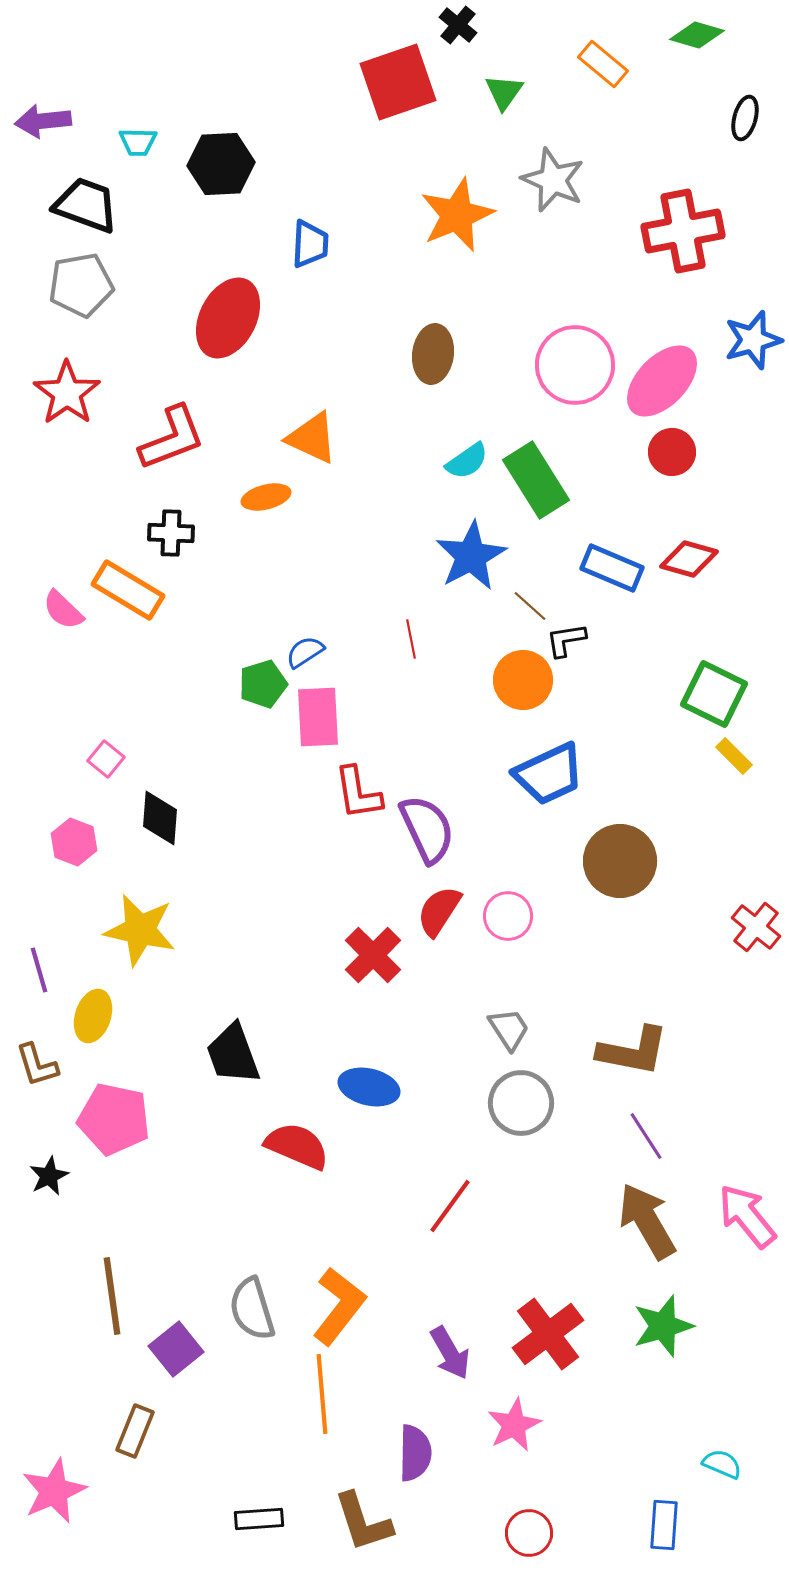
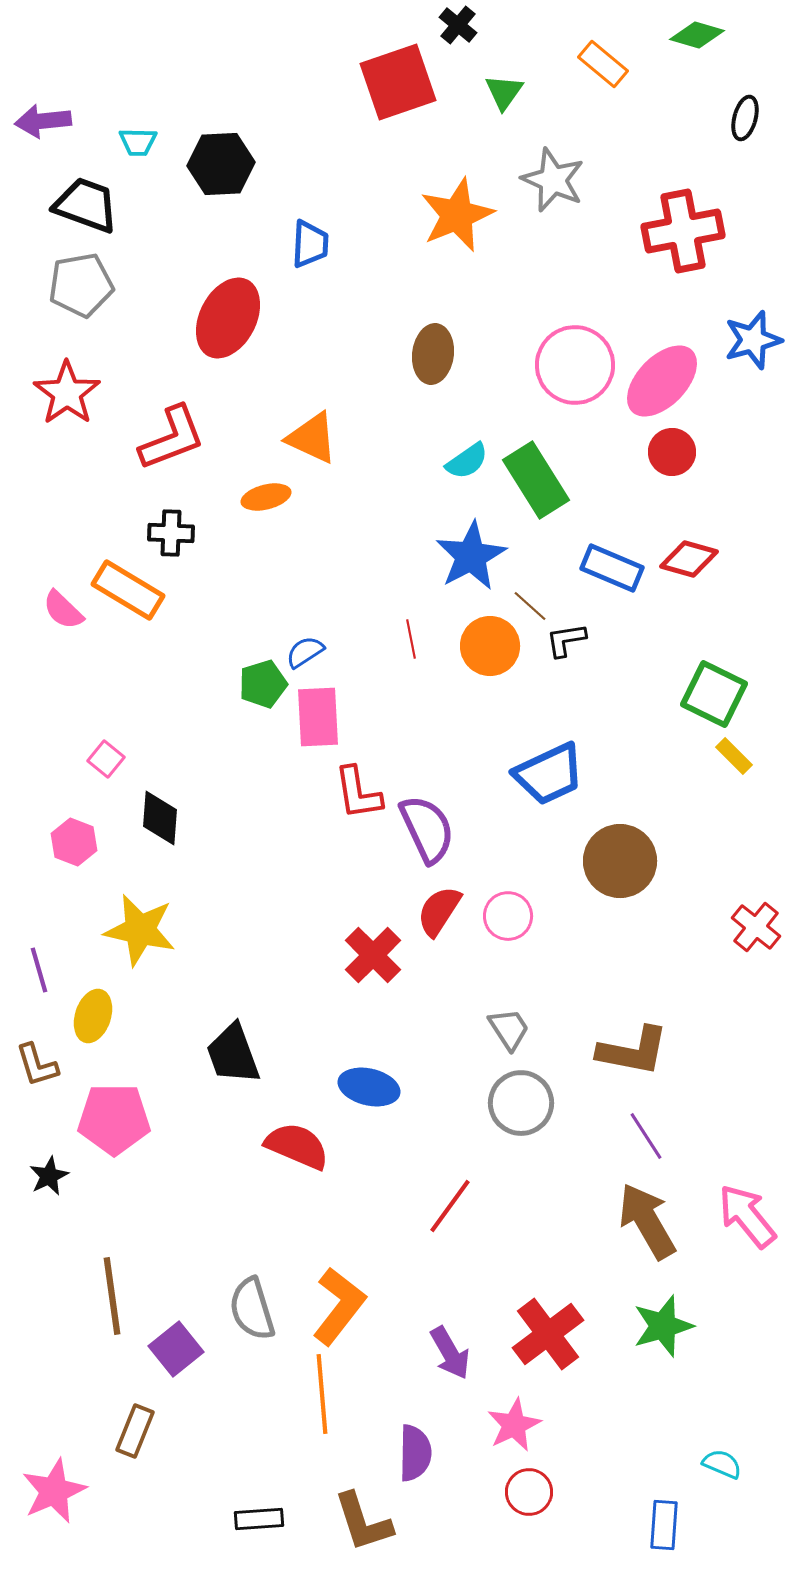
orange circle at (523, 680): moved 33 px left, 34 px up
pink pentagon at (114, 1119): rotated 12 degrees counterclockwise
red circle at (529, 1533): moved 41 px up
